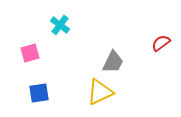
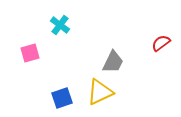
blue square: moved 23 px right, 5 px down; rotated 10 degrees counterclockwise
